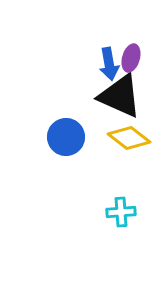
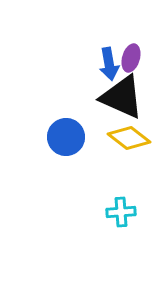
black triangle: moved 2 px right, 1 px down
